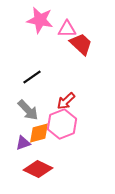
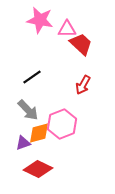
red arrow: moved 17 px right, 16 px up; rotated 18 degrees counterclockwise
